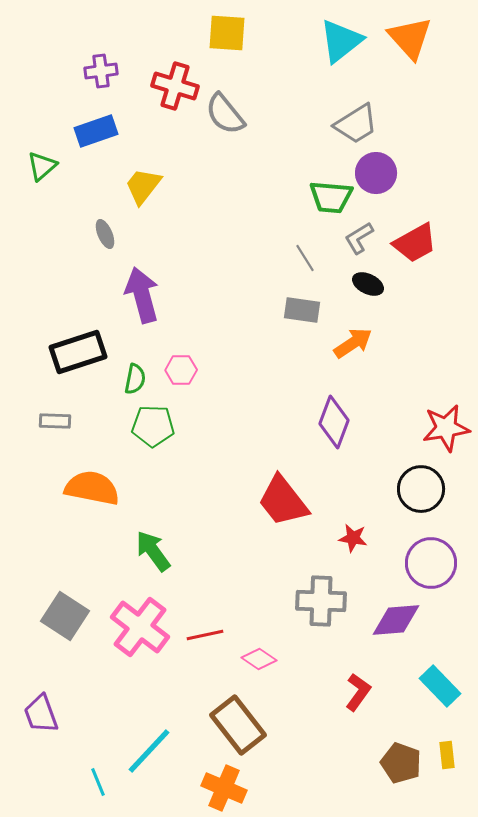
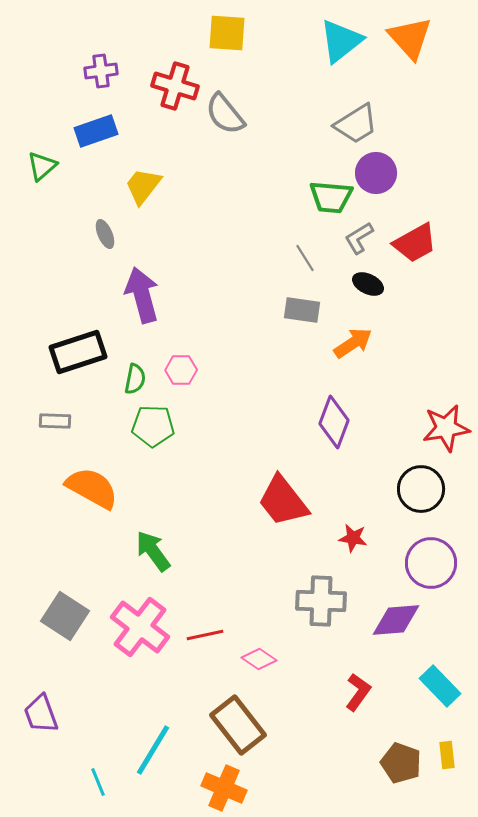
orange semicircle at (92, 488): rotated 18 degrees clockwise
cyan line at (149, 751): moved 4 px right, 1 px up; rotated 12 degrees counterclockwise
